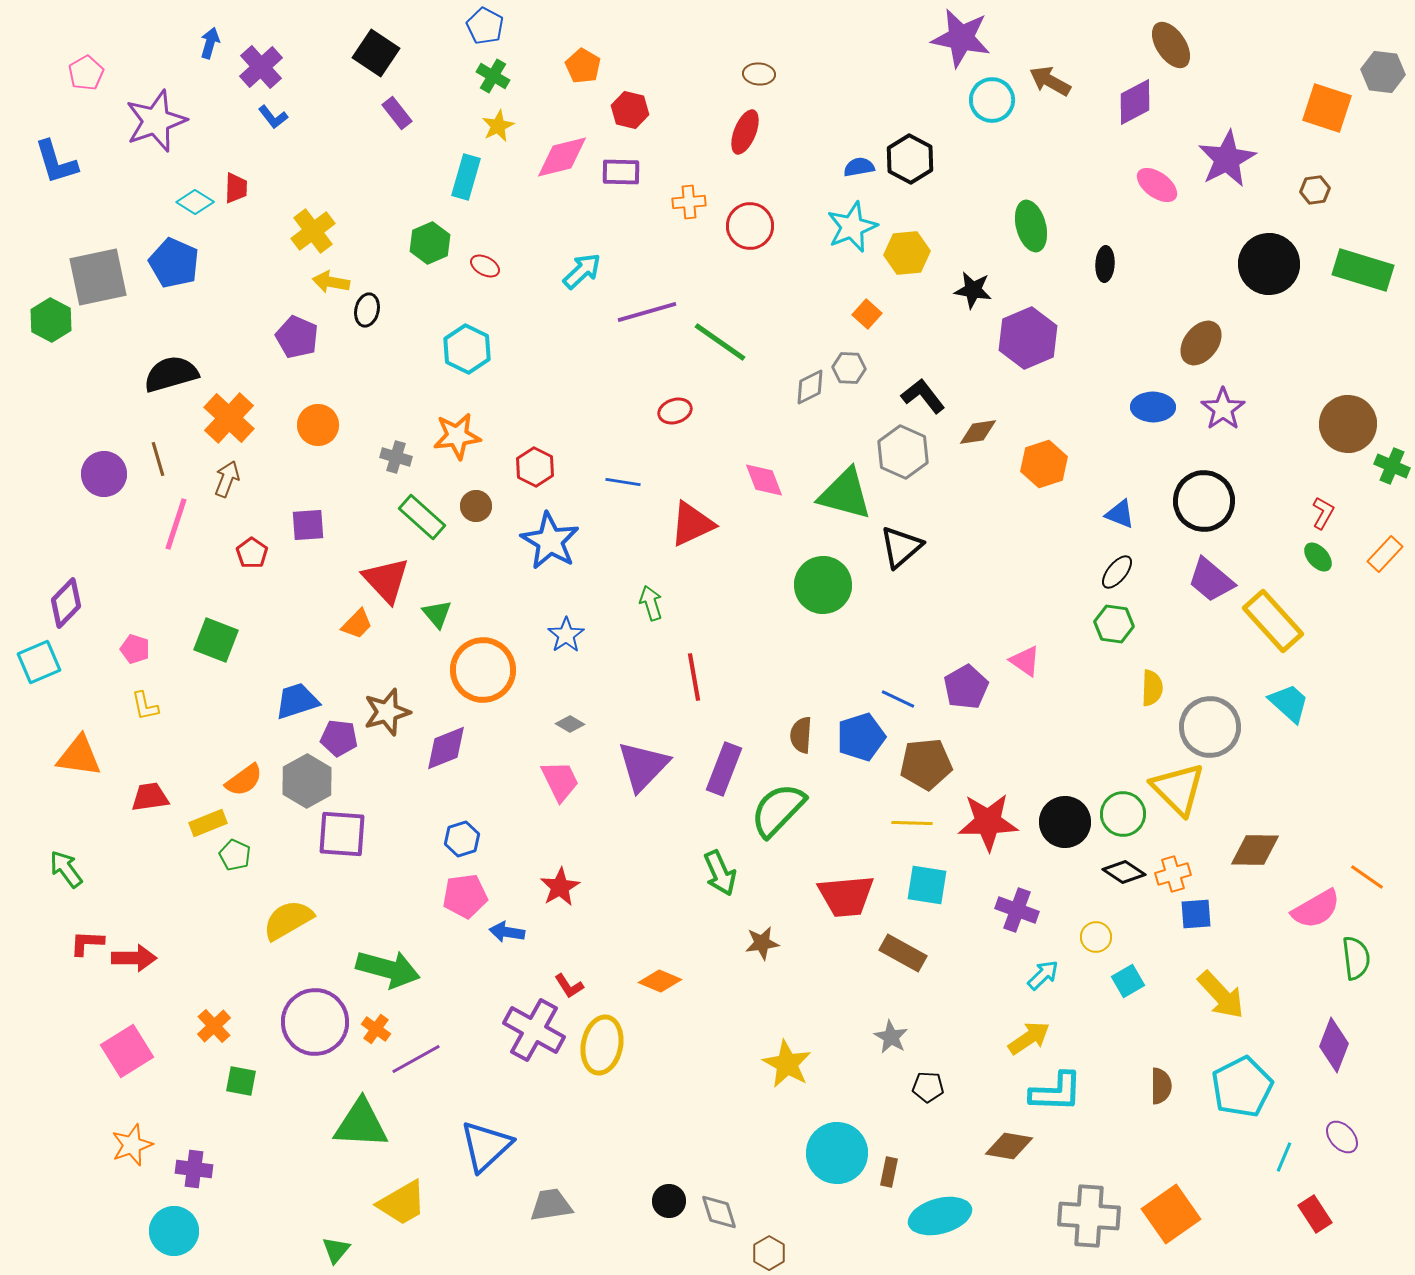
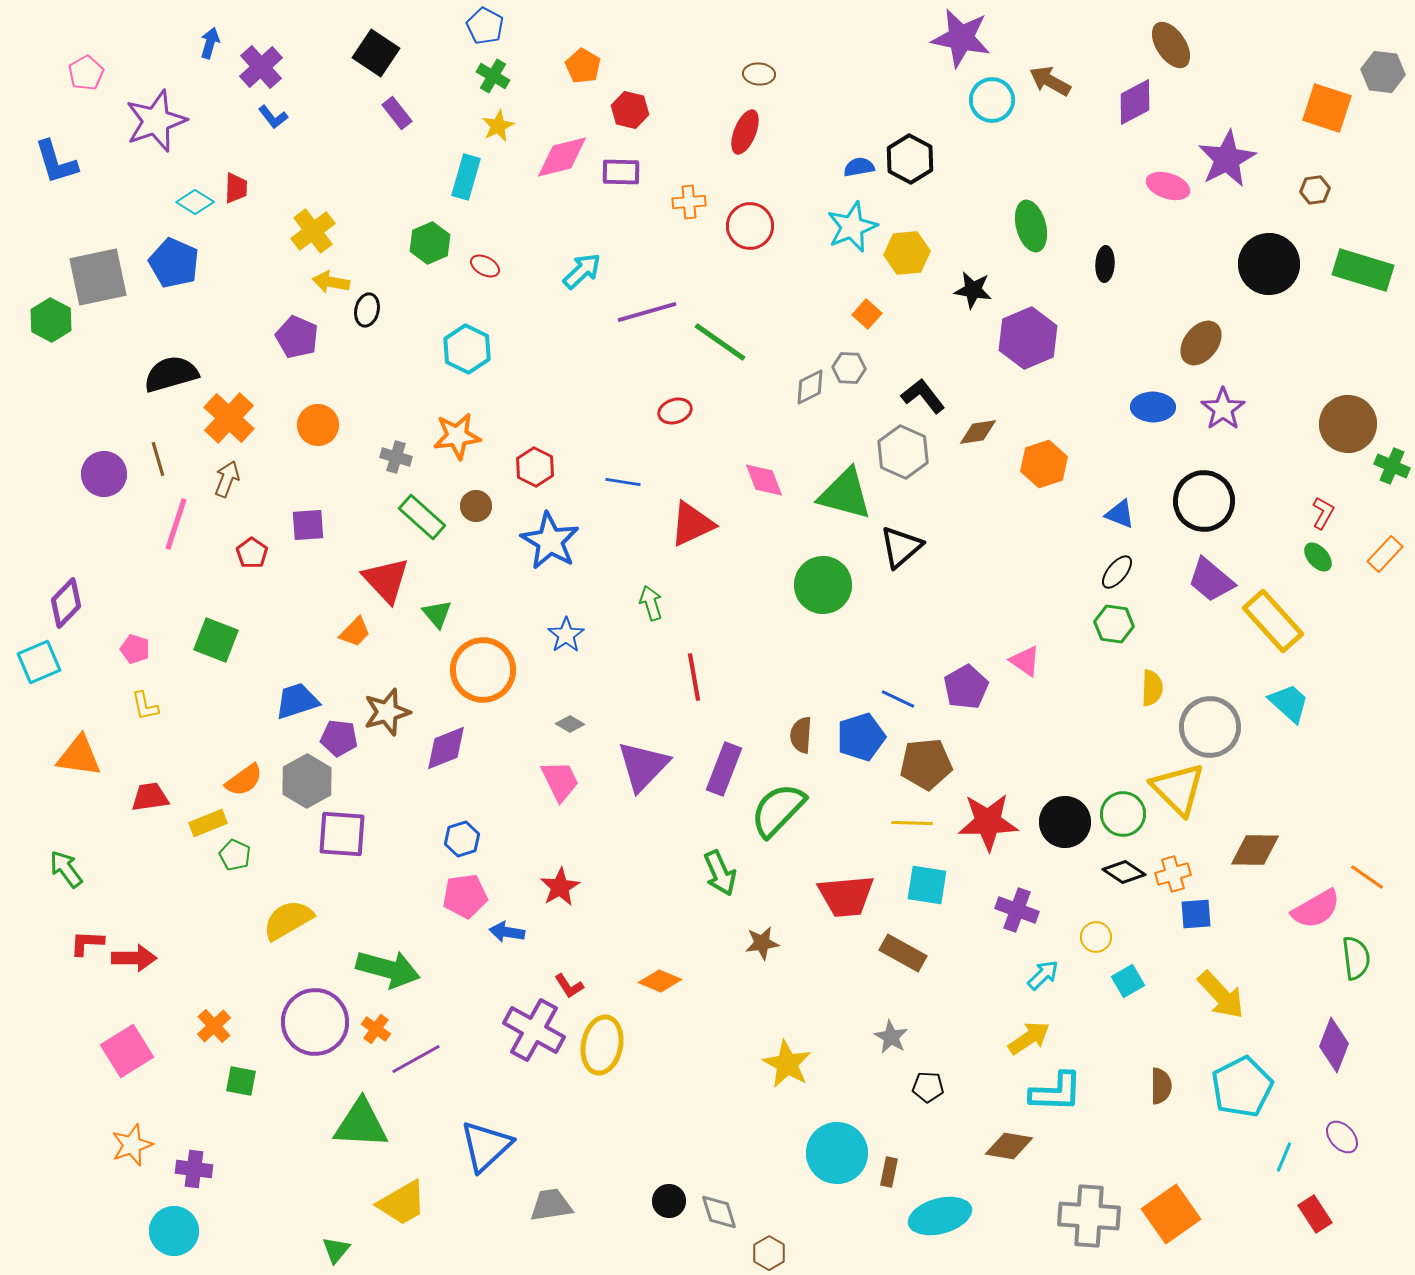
pink ellipse at (1157, 185): moved 11 px right, 1 px down; rotated 18 degrees counterclockwise
orange trapezoid at (357, 624): moved 2 px left, 8 px down
